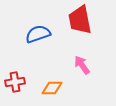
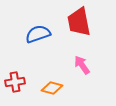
red trapezoid: moved 1 px left, 2 px down
orange diamond: rotated 15 degrees clockwise
